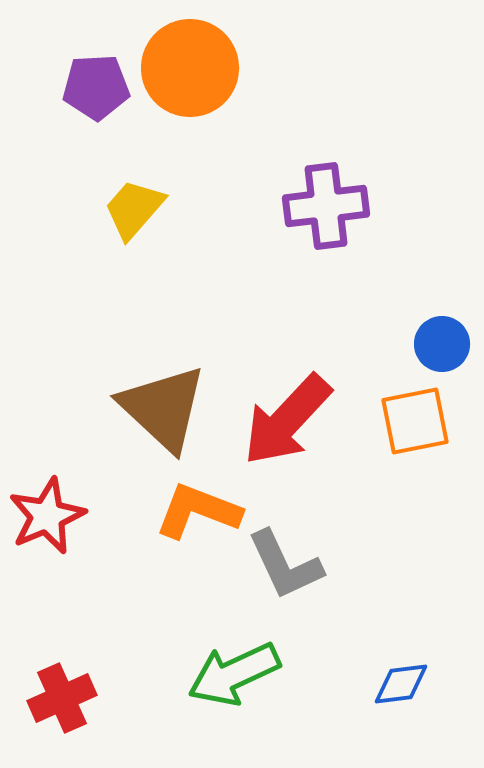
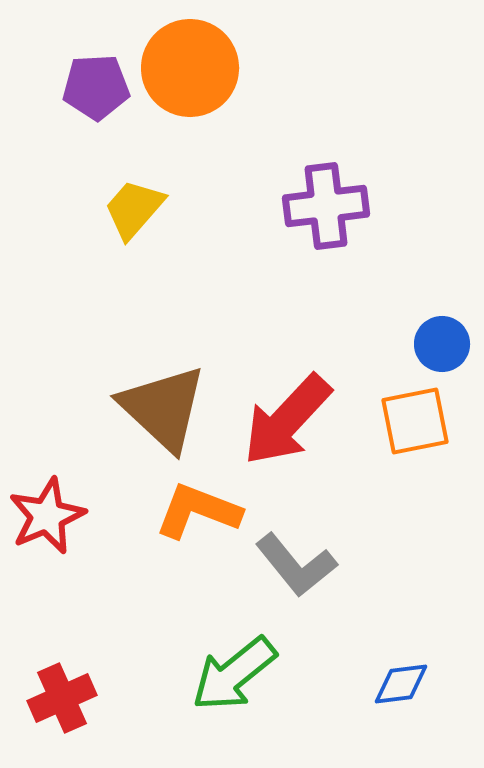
gray L-shape: moved 11 px right; rotated 14 degrees counterclockwise
green arrow: rotated 14 degrees counterclockwise
